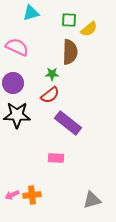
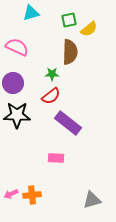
green square: rotated 14 degrees counterclockwise
red semicircle: moved 1 px right, 1 px down
pink arrow: moved 1 px left, 1 px up
